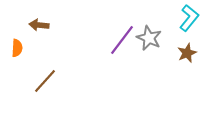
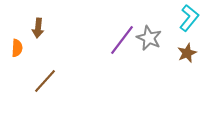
brown arrow: moved 1 px left, 3 px down; rotated 90 degrees counterclockwise
